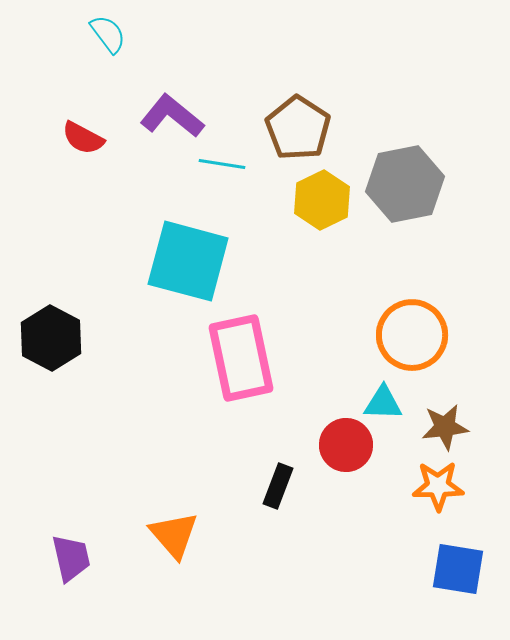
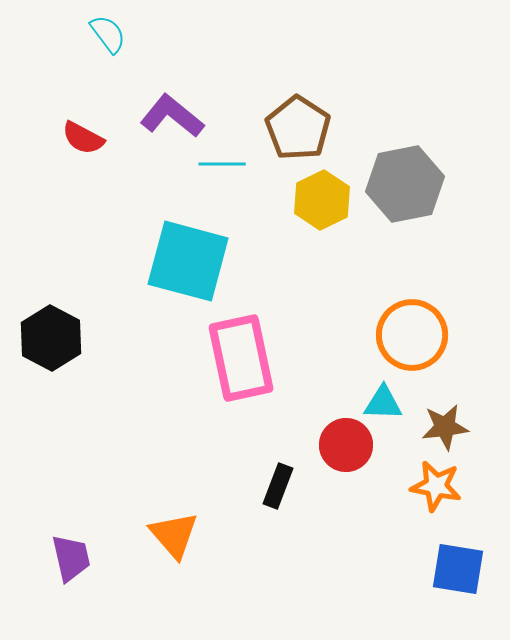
cyan line: rotated 9 degrees counterclockwise
orange star: moved 2 px left; rotated 12 degrees clockwise
